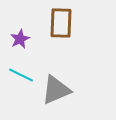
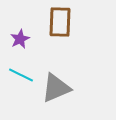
brown rectangle: moved 1 px left, 1 px up
gray triangle: moved 2 px up
